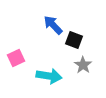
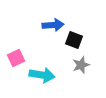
blue arrow: rotated 130 degrees clockwise
gray star: moved 2 px left; rotated 18 degrees clockwise
cyan arrow: moved 7 px left, 1 px up
